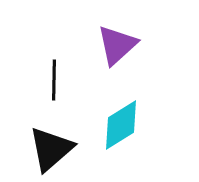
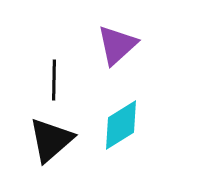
black triangle: moved 9 px up
